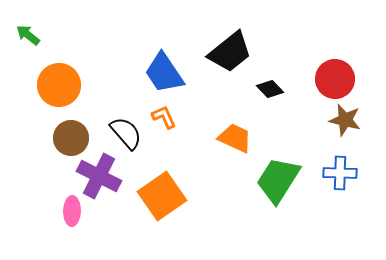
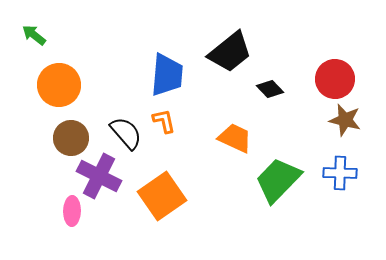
green arrow: moved 6 px right
blue trapezoid: moved 3 px right, 2 px down; rotated 141 degrees counterclockwise
orange L-shape: moved 4 px down; rotated 12 degrees clockwise
green trapezoid: rotated 12 degrees clockwise
